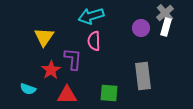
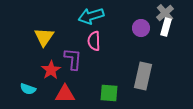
gray rectangle: rotated 20 degrees clockwise
red triangle: moved 2 px left, 1 px up
